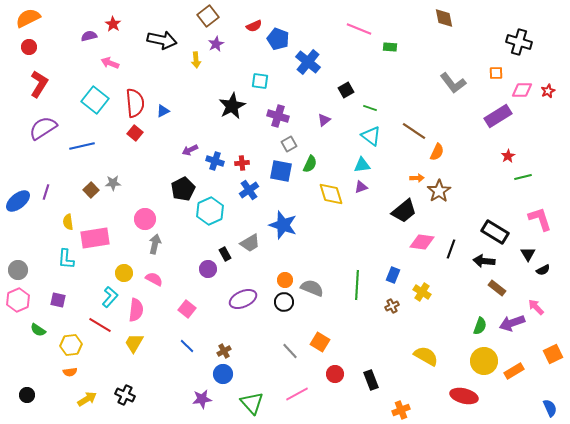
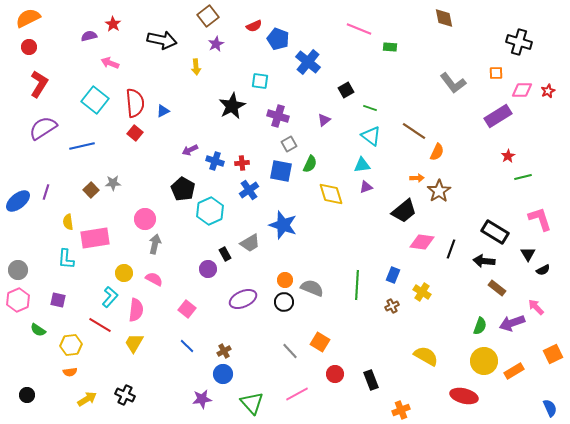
yellow arrow at (196, 60): moved 7 px down
purple triangle at (361, 187): moved 5 px right
black pentagon at (183, 189): rotated 15 degrees counterclockwise
